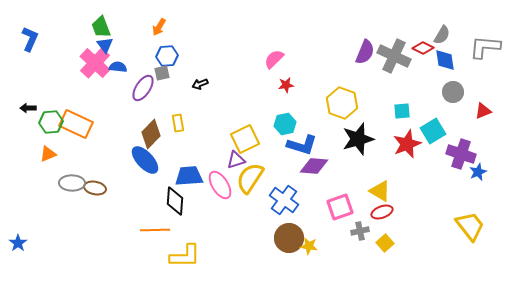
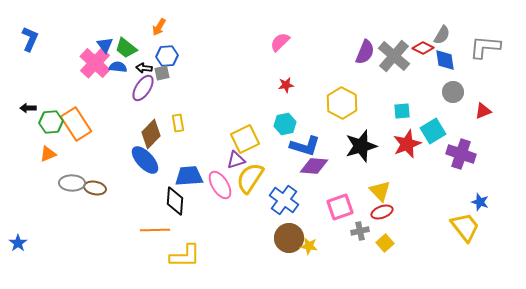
green trapezoid at (101, 27): moved 25 px right, 21 px down; rotated 30 degrees counterclockwise
gray cross at (394, 56): rotated 16 degrees clockwise
pink semicircle at (274, 59): moved 6 px right, 17 px up
black arrow at (200, 84): moved 56 px left, 16 px up; rotated 28 degrees clockwise
yellow hexagon at (342, 103): rotated 8 degrees clockwise
orange rectangle at (76, 124): rotated 32 degrees clockwise
black star at (358, 139): moved 3 px right, 7 px down
blue L-shape at (302, 145): moved 3 px right, 1 px down
blue star at (478, 172): moved 2 px right, 30 px down; rotated 30 degrees counterclockwise
yellow triangle at (380, 191): rotated 15 degrees clockwise
yellow trapezoid at (470, 226): moved 5 px left, 1 px down
